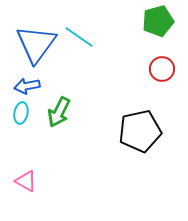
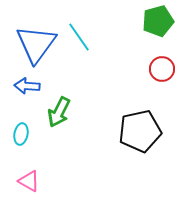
cyan line: rotated 20 degrees clockwise
blue arrow: rotated 15 degrees clockwise
cyan ellipse: moved 21 px down
pink triangle: moved 3 px right
